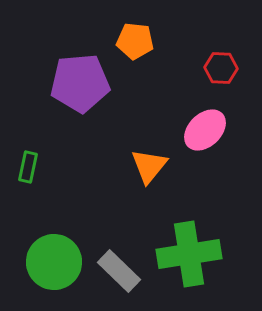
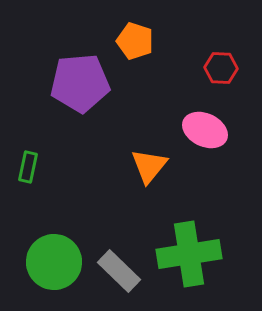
orange pentagon: rotated 12 degrees clockwise
pink ellipse: rotated 69 degrees clockwise
